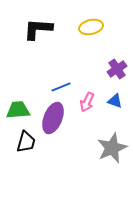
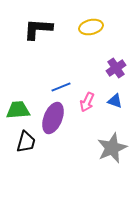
purple cross: moved 1 px left, 1 px up
